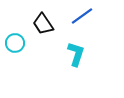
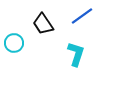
cyan circle: moved 1 px left
